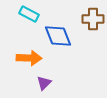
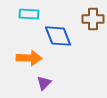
cyan rectangle: rotated 24 degrees counterclockwise
